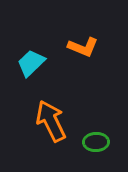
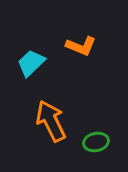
orange L-shape: moved 2 px left, 1 px up
green ellipse: rotated 10 degrees counterclockwise
